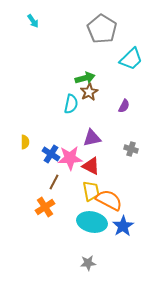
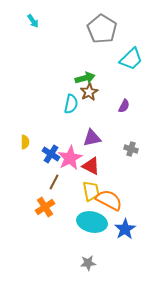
pink star: rotated 25 degrees counterclockwise
blue star: moved 2 px right, 3 px down
